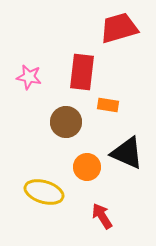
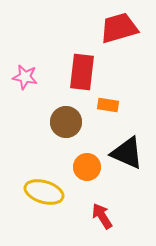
pink star: moved 4 px left
